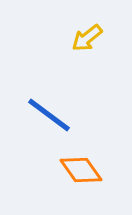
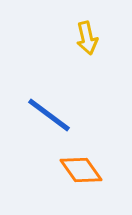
yellow arrow: rotated 64 degrees counterclockwise
